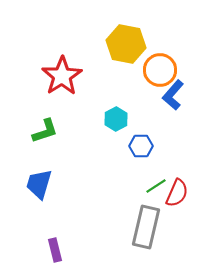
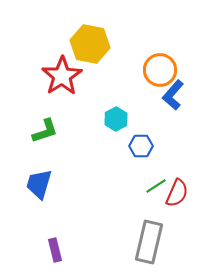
yellow hexagon: moved 36 px left
gray rectangle: moved 3 px right, 15 px down
